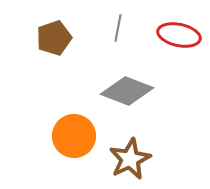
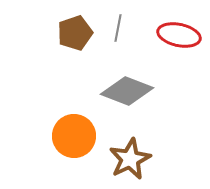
brown pentagon: moved 21 px right, 5 px up
